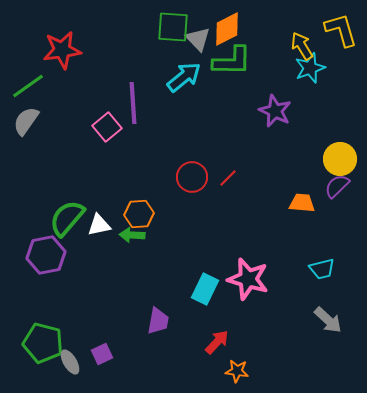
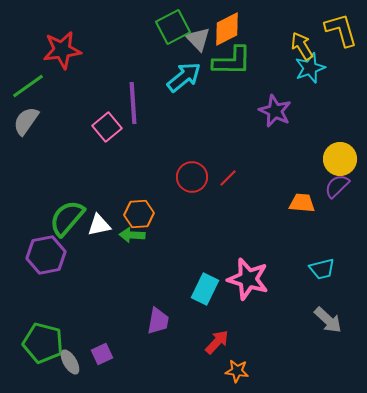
green square: rotated 32 degrees counterclockwise
